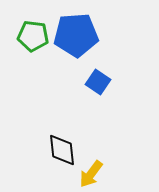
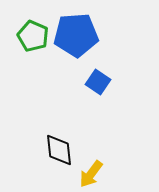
green pentagon: rotated 16 degrees clockwise
black diamond: moved 3 px left
